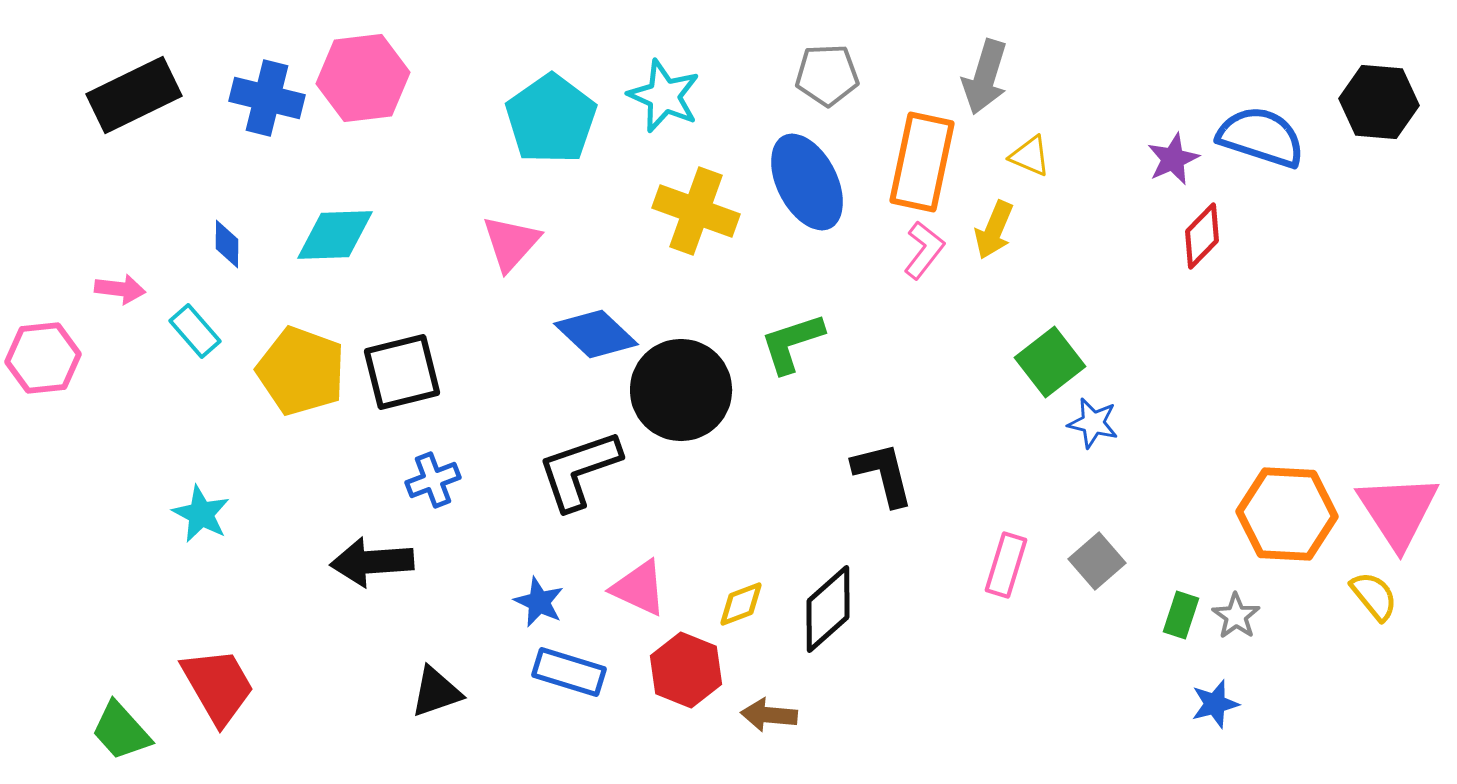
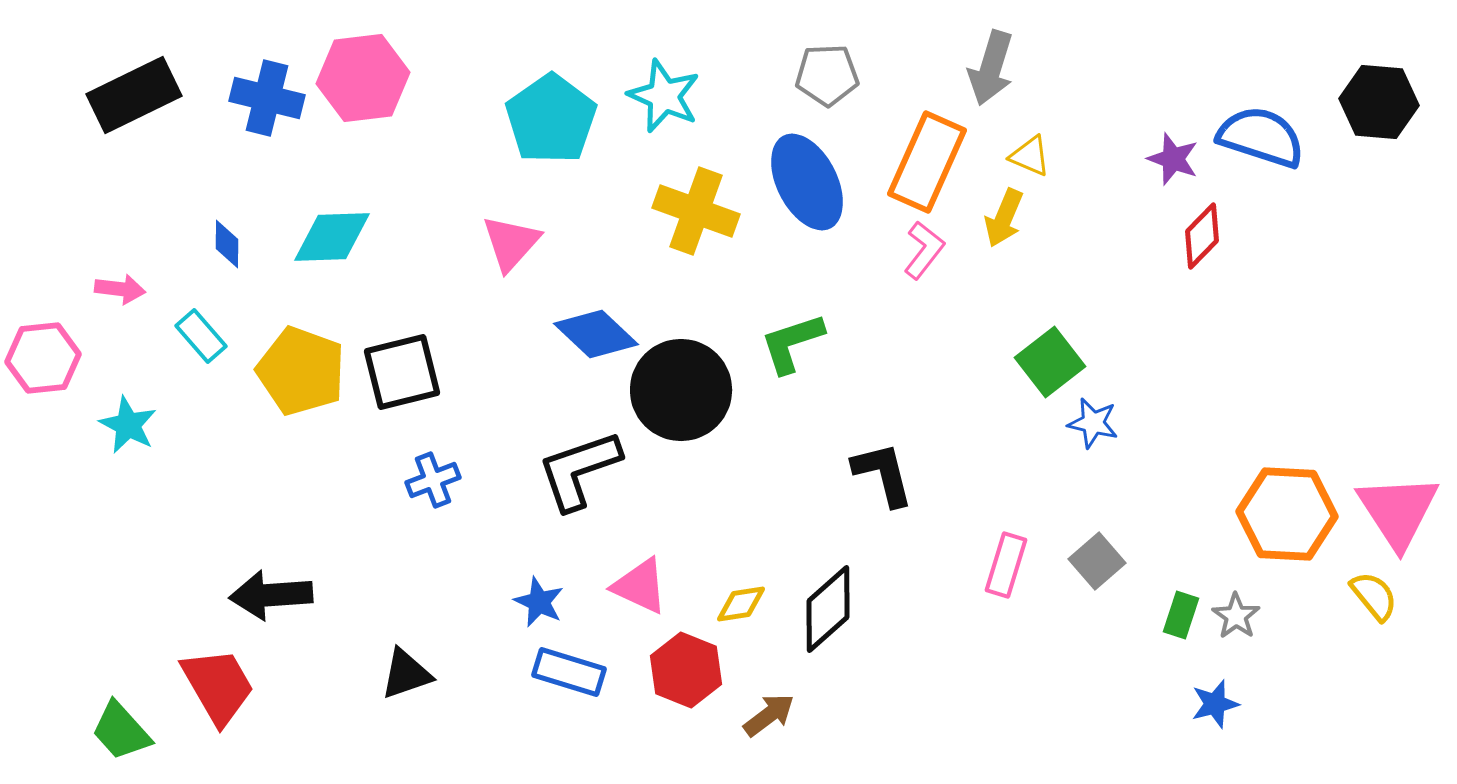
gray arrow at (985, 77): moved 6 px right, 9 px up
purple star at (1173, 159): rotated 28 degrees counterclockwise
orange rectangle at (922, 162): moved 5 px right; rotated 12 degrees clockwise
yellow arrow at (994, 230): moved 10 px right, 12 px up
cyan diamond at (335, 235): moved 3 px left, 2 px down
cyan rectangle at (195, 331): moved 6 px right, 5 px down
cyan star at (201, 514): moved 73 px left, 89 px up
black arrow at (372, 562): moved 101 px left, 33 px down
pink triangle at (639, 588): moved 1 px right, 2 px up
yellow diamond at (741, 604): rotated 12 degrees clockwise
black triangle at (436, 692): moved 30 px left, 18 px up
brown arrow at (769, 715): rotated 138 degrees clockwise
